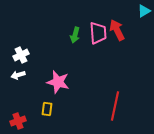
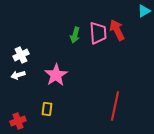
pink star: moved 2 px left, 7 px up; rotated 25 degrees clockwise
